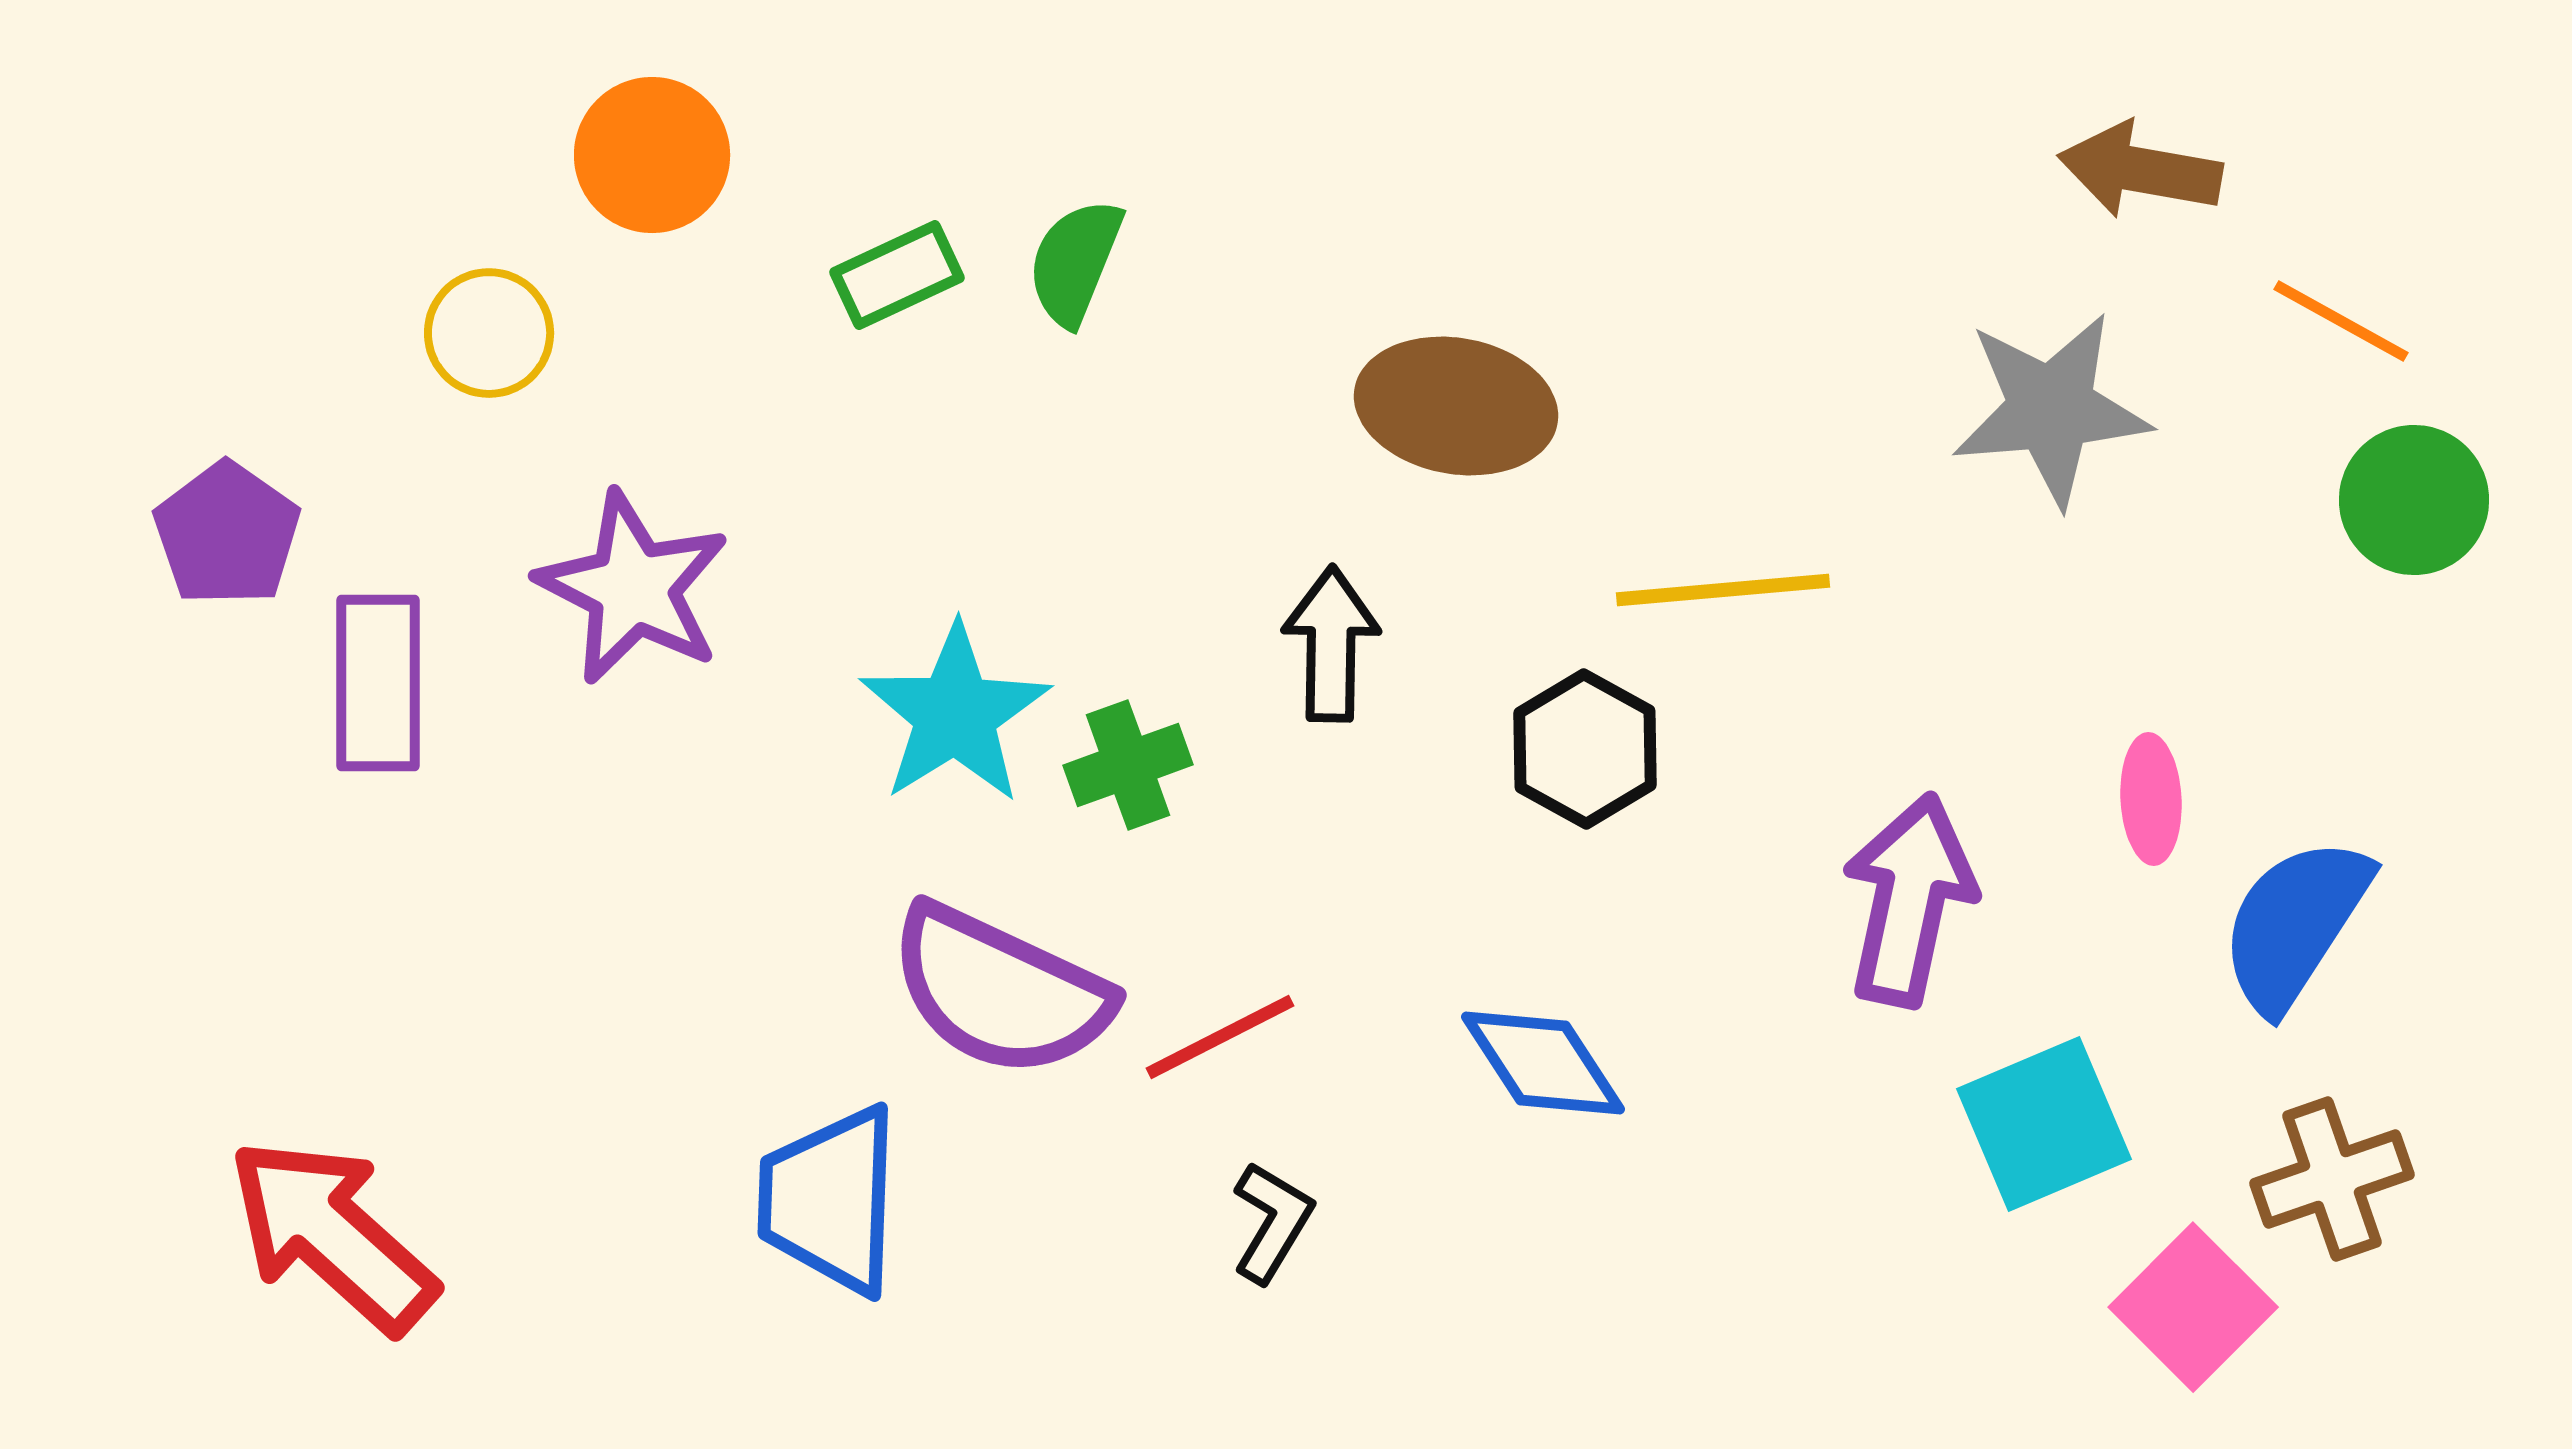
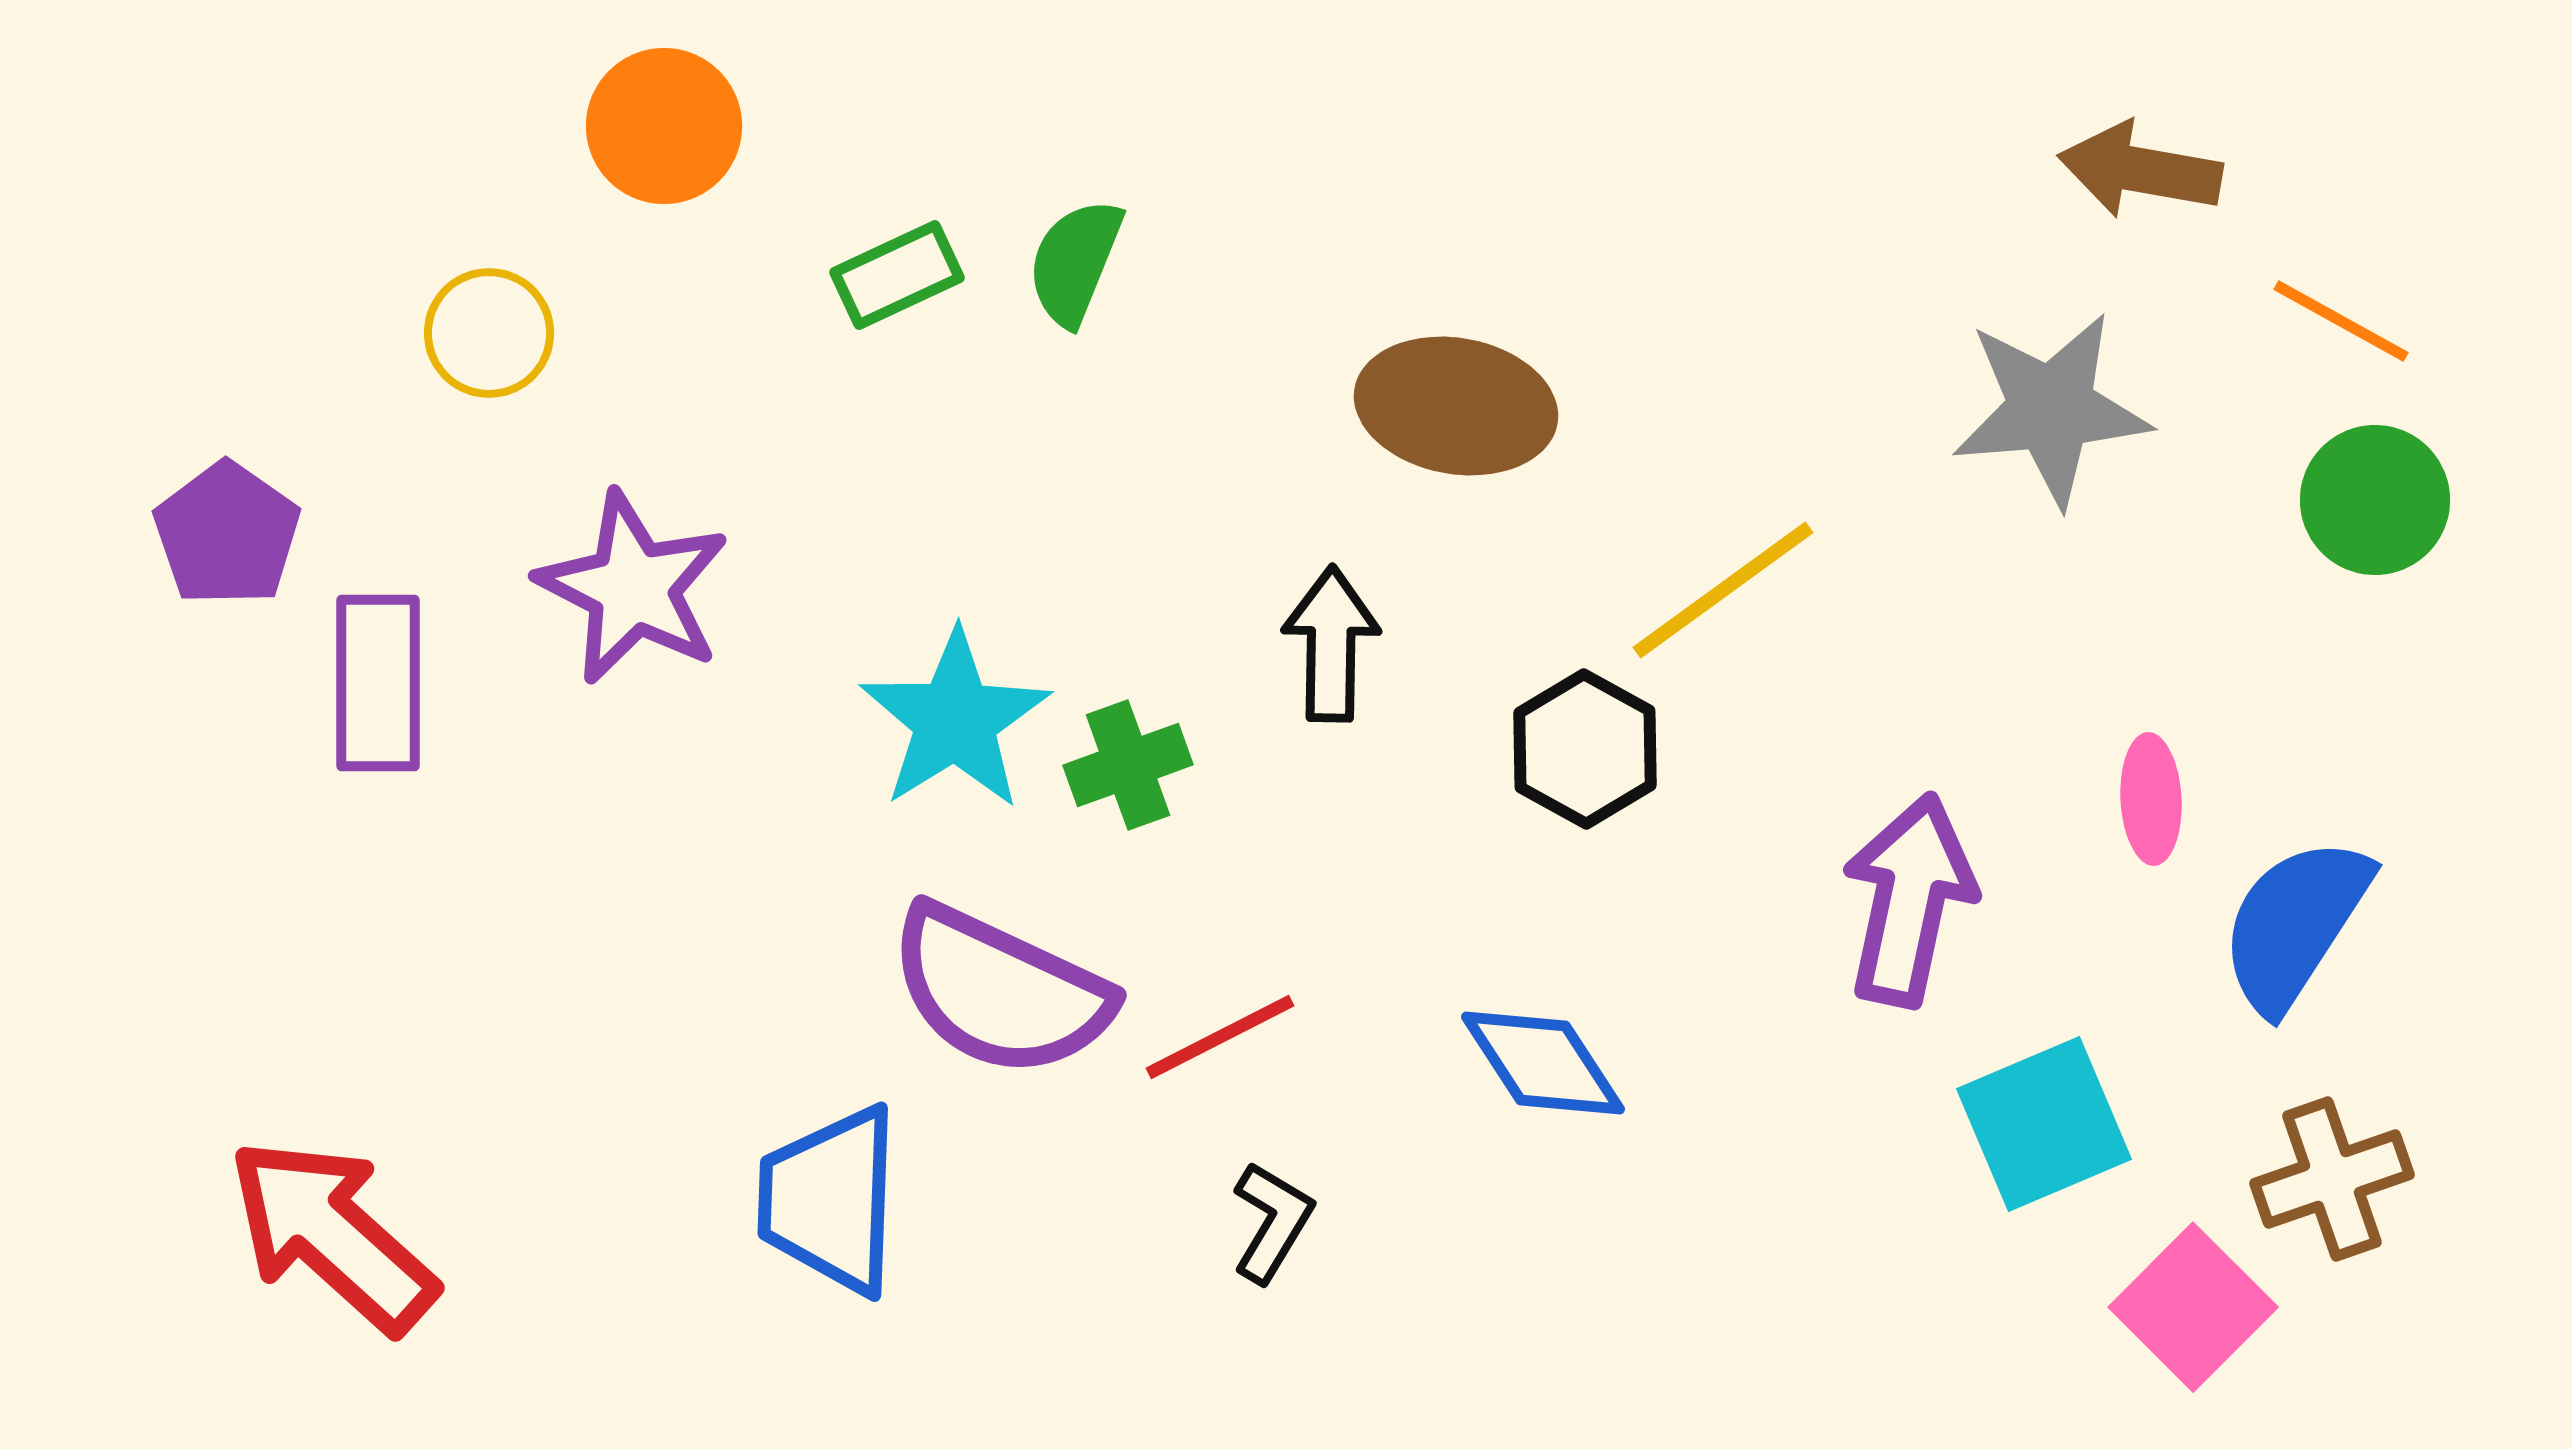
orange circle: moved 12 px right, 29 px up
green circle: moved 39 px left
yellow line: rotated 31 degrees counterclockwise
cyan star: moved 6 px down
